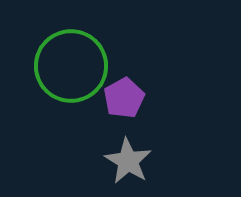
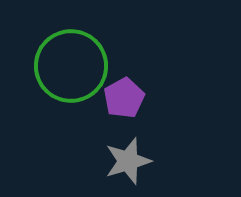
gray star: rotated 24 degrees clockwise
